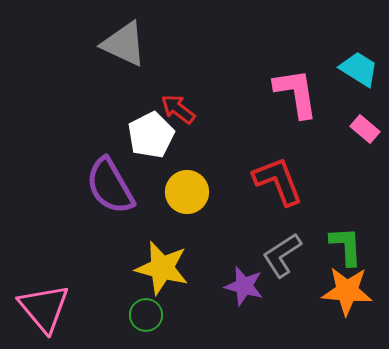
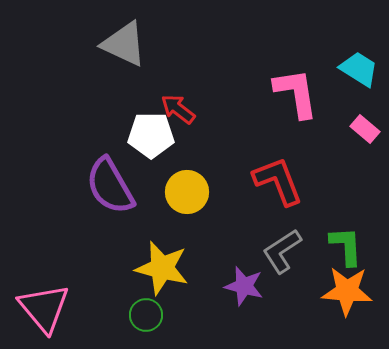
white pentagon: rotated 27 degrees clockwise
gray L-shape: moved 4 px up
